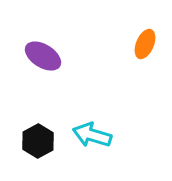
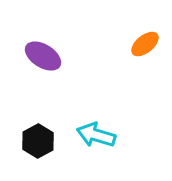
orange ellipse: rotated 28 degrees clockwise
cyan arrow: moved 4 px right
